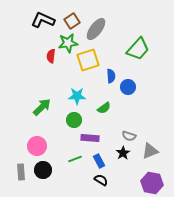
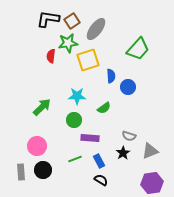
black L-shape: moved 5 px right, 1 px up; rotated 15 degrees counterclockwise
purple hexagon: rotated 20 degrees counterclockwise
